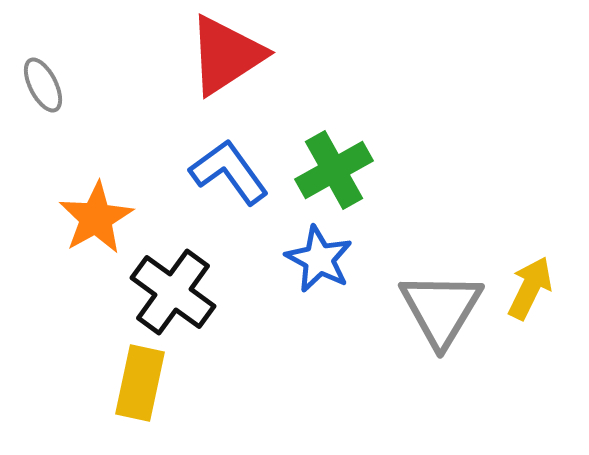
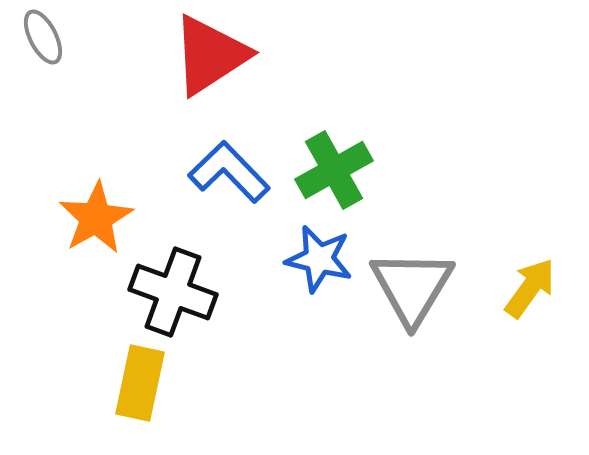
red triangle: moved 16 px left
gray ellipse: moved 48 px up
blue L-shape: rotated 8 degrees counterclockwise
blue star: rotated 14 degrees counterclockwise
yellow arrow: rotated 10 degrees clockwise
black cross: rotated 16 degrees counterclockwise
gray triangle: moved 29 px left, 22 px up
